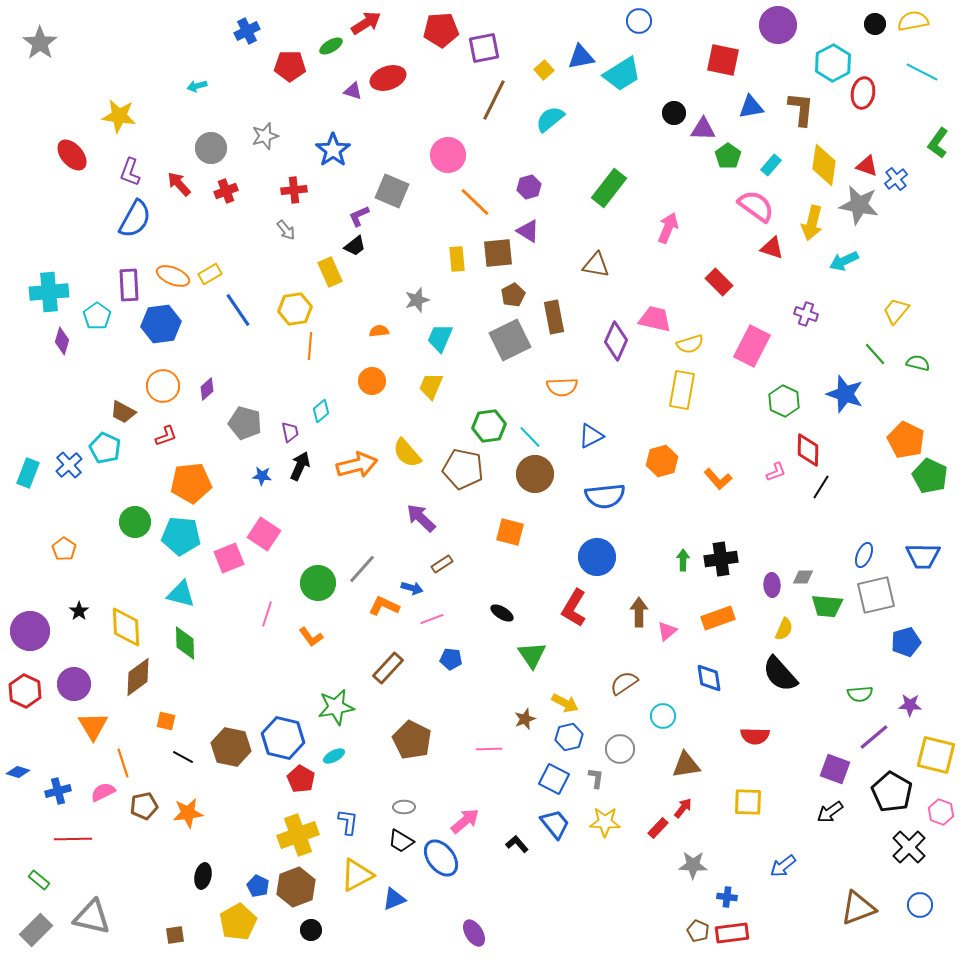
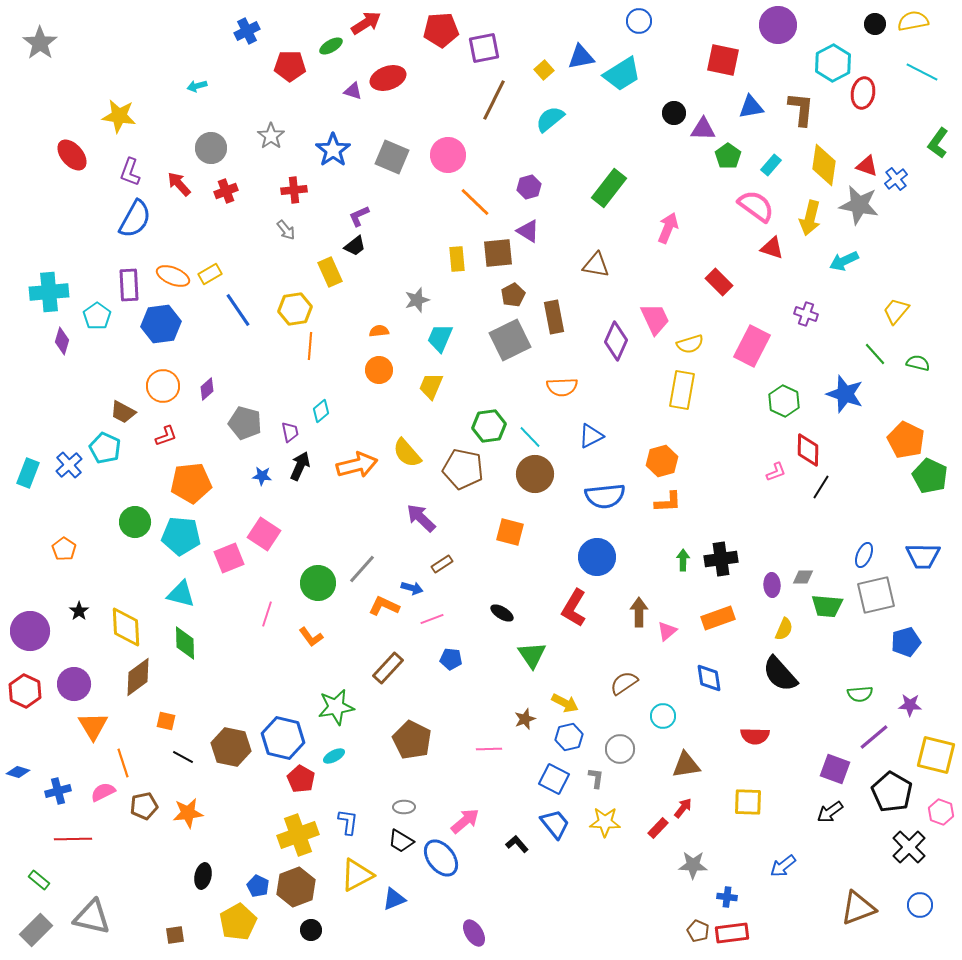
gray star at (265, 136): moved 6 px right; rotated 20 degrees counterclockwise
gray square at (392, 191): moved 34 px up
yellow arrow at (812, 223): moved 2 px left, 5 px up
pink trapezoid at (655, 319): rotated 52 degrees clockwise
orange circle at (372, 381): moved 7 px right, 11 px up
orange L-shape at (718, 479): moved 50 px left, 23 px down; rotated 52 degrees counterclockwise
